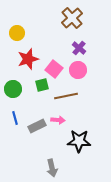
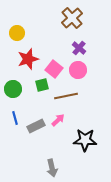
pink arrow: rotated 48 degrees counterclockwise
gray rectangle: moved 1 px left
black star: moved 6 px right, 1 px up
